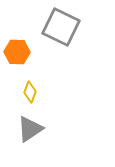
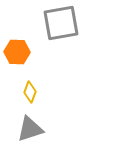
gray square: moved 4 px up; rotated 36 degrees counterclockwise
gray triangle: rotated 16 degrees clockwise
